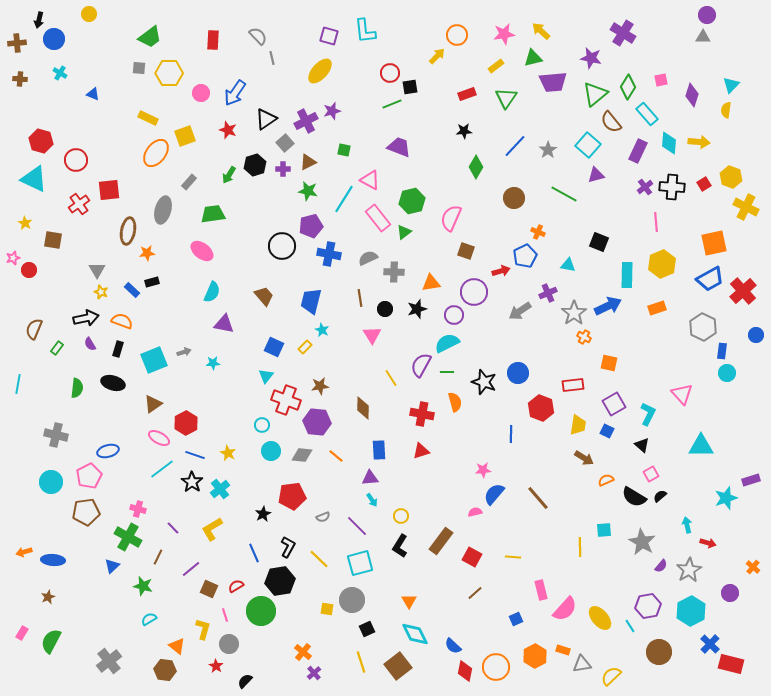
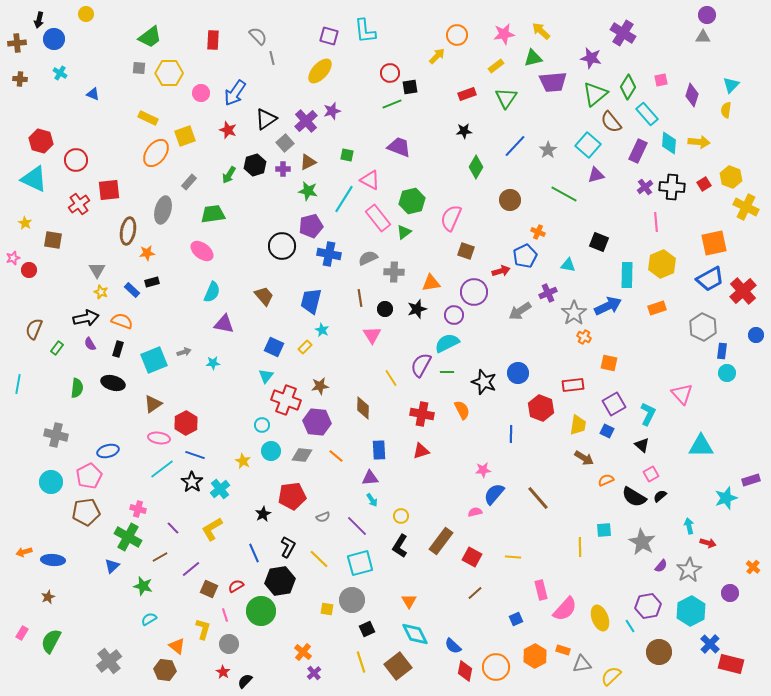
yellow circle at (89, 14): moved 3 px left
purple cross at (306, 121): rotated 15 degrees counterclockwise
green square at (344, 150): moved 3 px right, 5 px down
brown circle at (514, 198): moved 4 px left, 2 px down
orange semicircle at (455, 402): moved 7 px right, 8 px down; rotated 12 degrees counterclockwise
pink ellipse at (159, 438): rotated 20 degrees counterclockwise
yellow star at (228, 453): moved 15 px right, 8 px down
cyan arrow at (687, 525): moved 2 px right, 1 px down
brown line at (158, 557): moved 2 px right; rotated 35 degrees clockwise
yellow ellipse at (600, 618): rotated 20 degrees clockwise
red star at (216, 666): moved 7 px right, 6 px down
